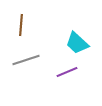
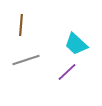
cyan trapezoid: moved 1 px left, 1 px down
purple line: rotated 20 degrees counterclockwise
